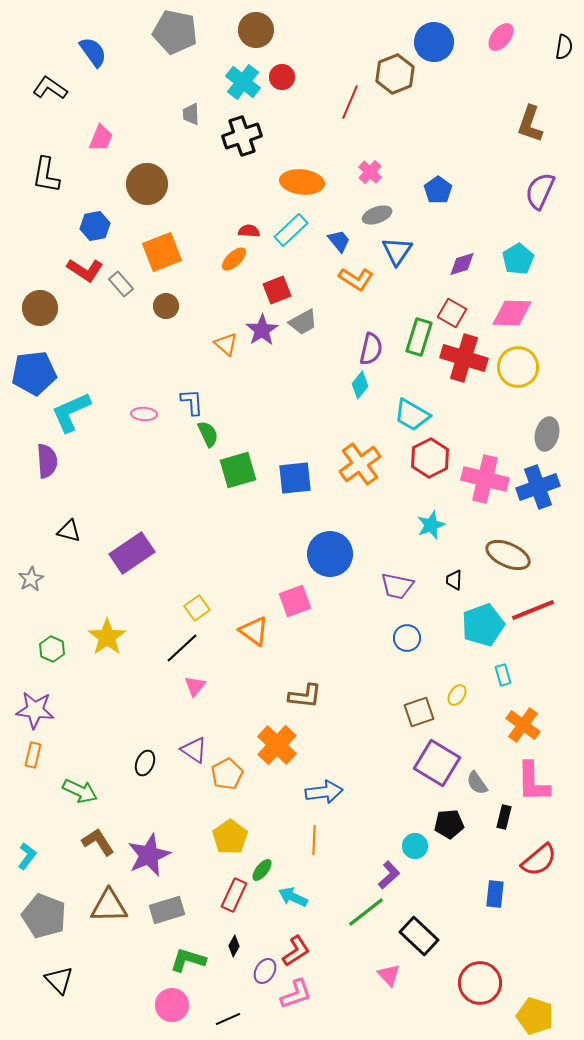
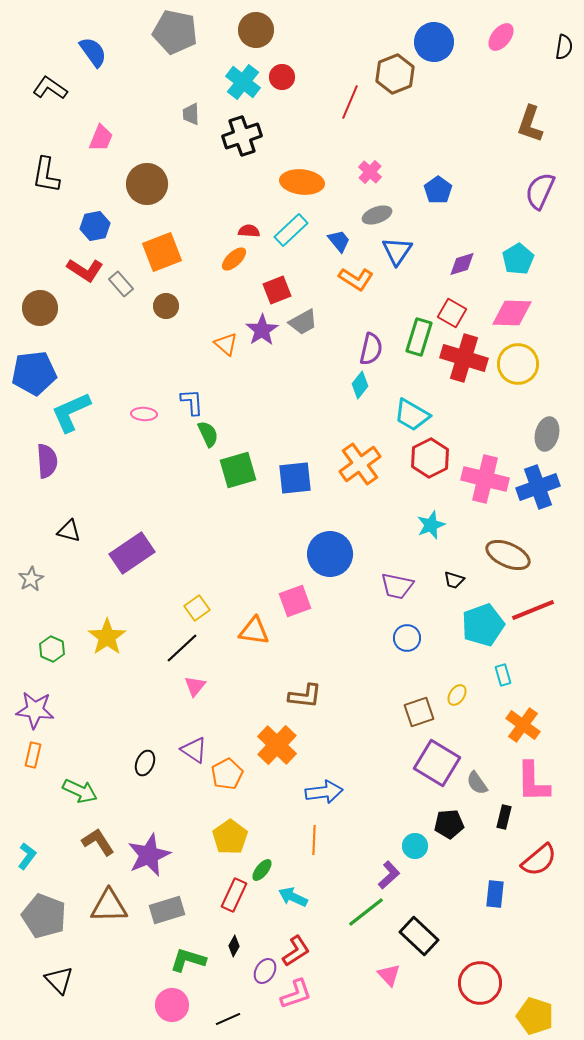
yellow circle at (518, 367): moved 3 px up
black trapezoid at (454, 580): rotated 75 degrees counterclockwise
orange triangle at (254, 631): rotated 28 degrees counterclockwise
